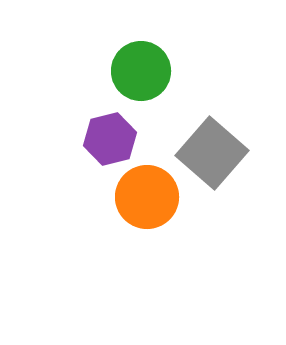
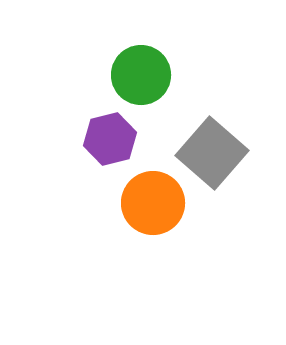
green circle: moved 4 px down
orange circle: moved 6 px right, 6 px down
